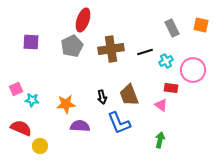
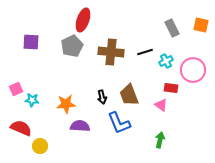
brown cross: moved 3 px down; rotated 15 degrees clockwise
